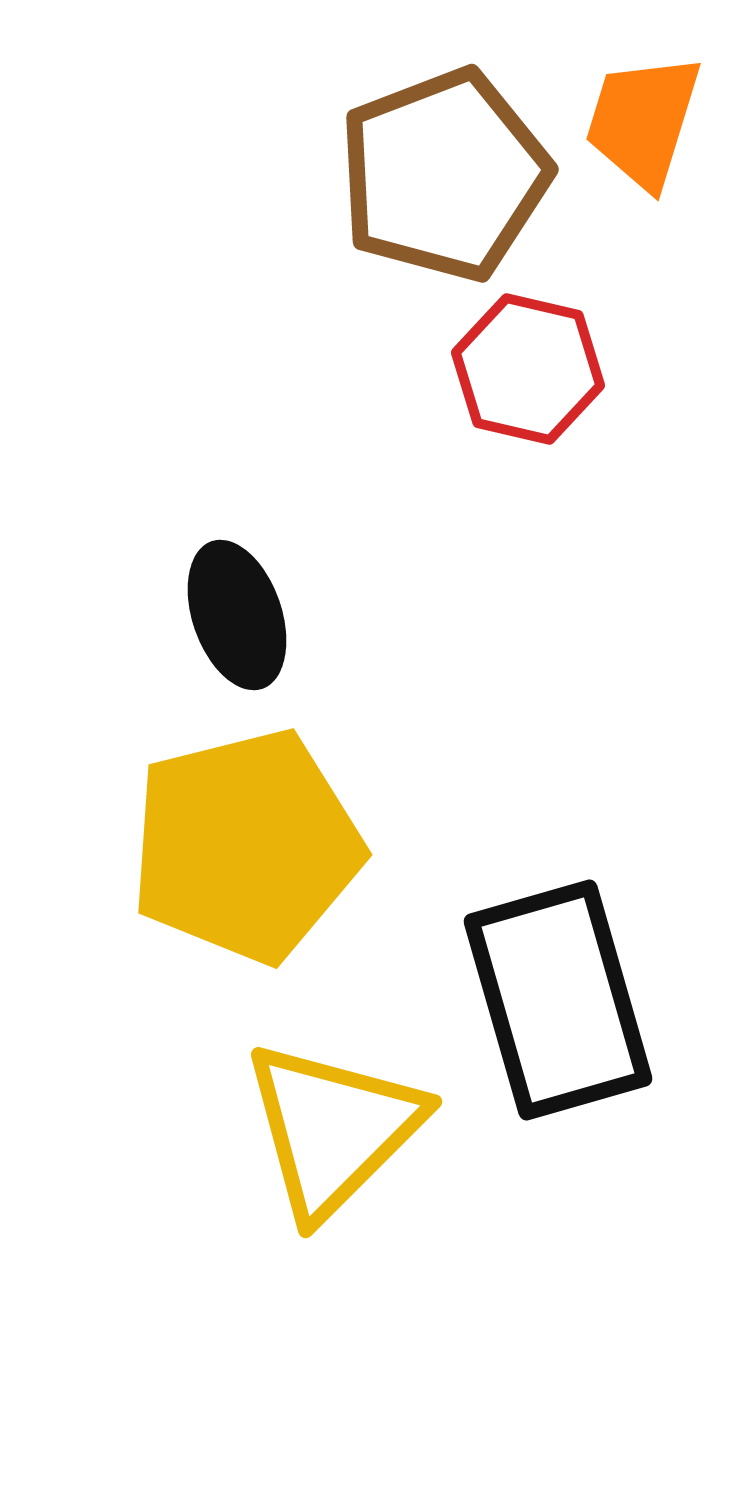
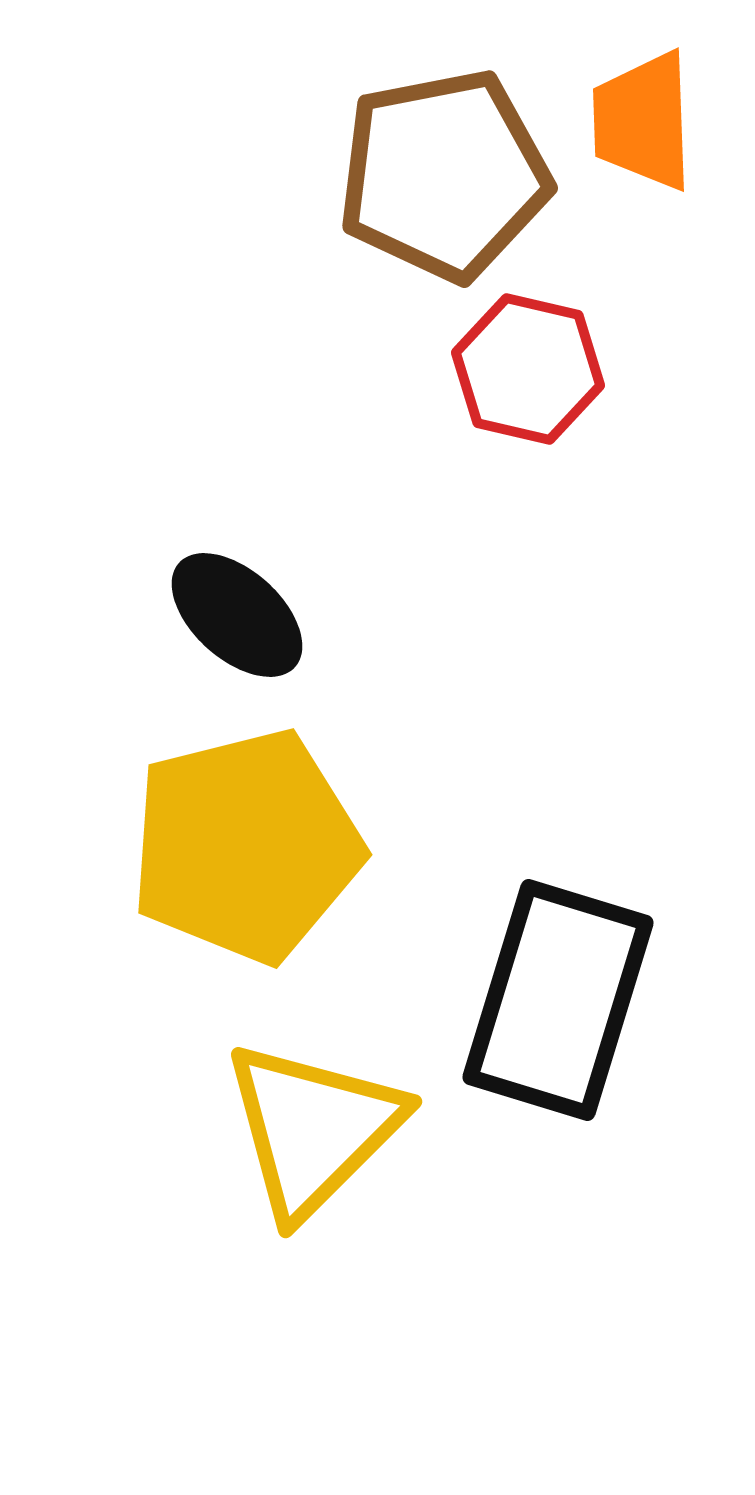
orange trapezoid: rotated 19 degrees counterclockwise
brown pentagon: rotated 10 degrees clockwise
black ellipse: rotated 29 degrees counterclockwise
black rectangle: rotated 33 degrees clockwise
yellow triangle: moved 20 px left
